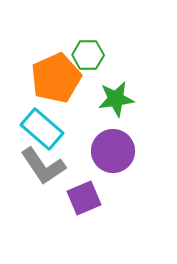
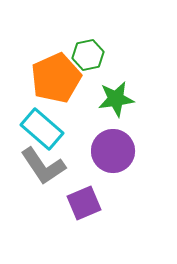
green hexagon: rotated 12 degrees counterclockwise
purple square: moved 5 px down
